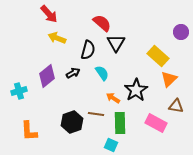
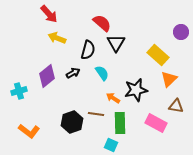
yellow rectangle: moved 1 px up
black star: rotated 20 degrees clockwise
orange L-shape: rotated 50 degrees counterclockwise
